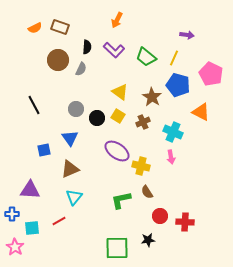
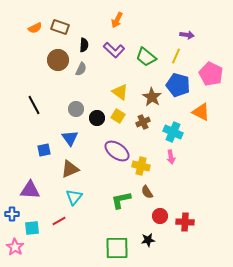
black semicircle: moved 3 px left, 2 px up
yellow line: moved 2 px right, 2 px up
